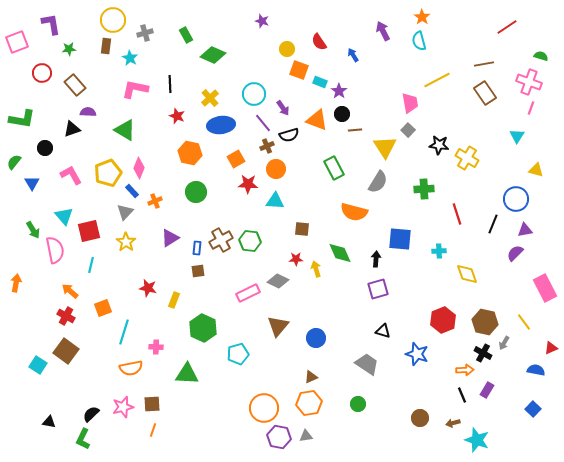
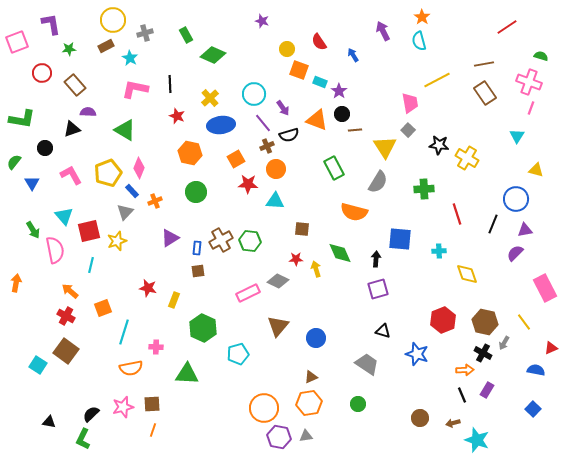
brown rectangle at (106, 46): rotated 56 degrees clockwise
yellow star at (126, 242): moved 9 px left, 1 px up; rotated 18 degrees clockwise
